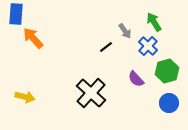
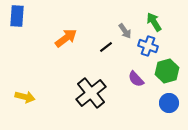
blue rectangle: moved 1 px right, 2 px down
orange arrow: moved 33 px right; rotated 95 degrees clockwise
blue cross: rotated 24 degrees counterclockwise
black cross: rotated 8 degrees clockwise
